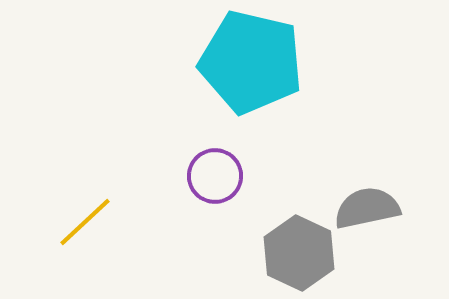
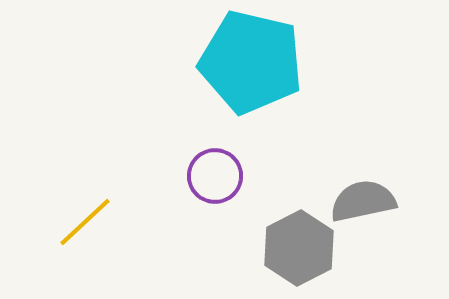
gray semicircle: moved 4 px left, 7 px up
gray hexagon: moved 5 px up; rotated 8 degrees clockwise
